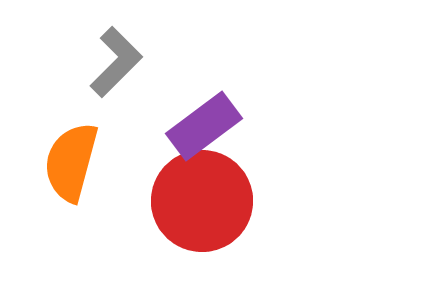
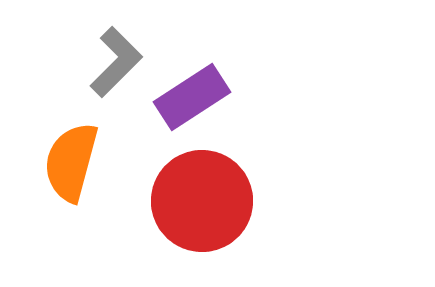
purple rectangle: moved 12 px left, 29 px up; rotated 4 degrees clockwise
